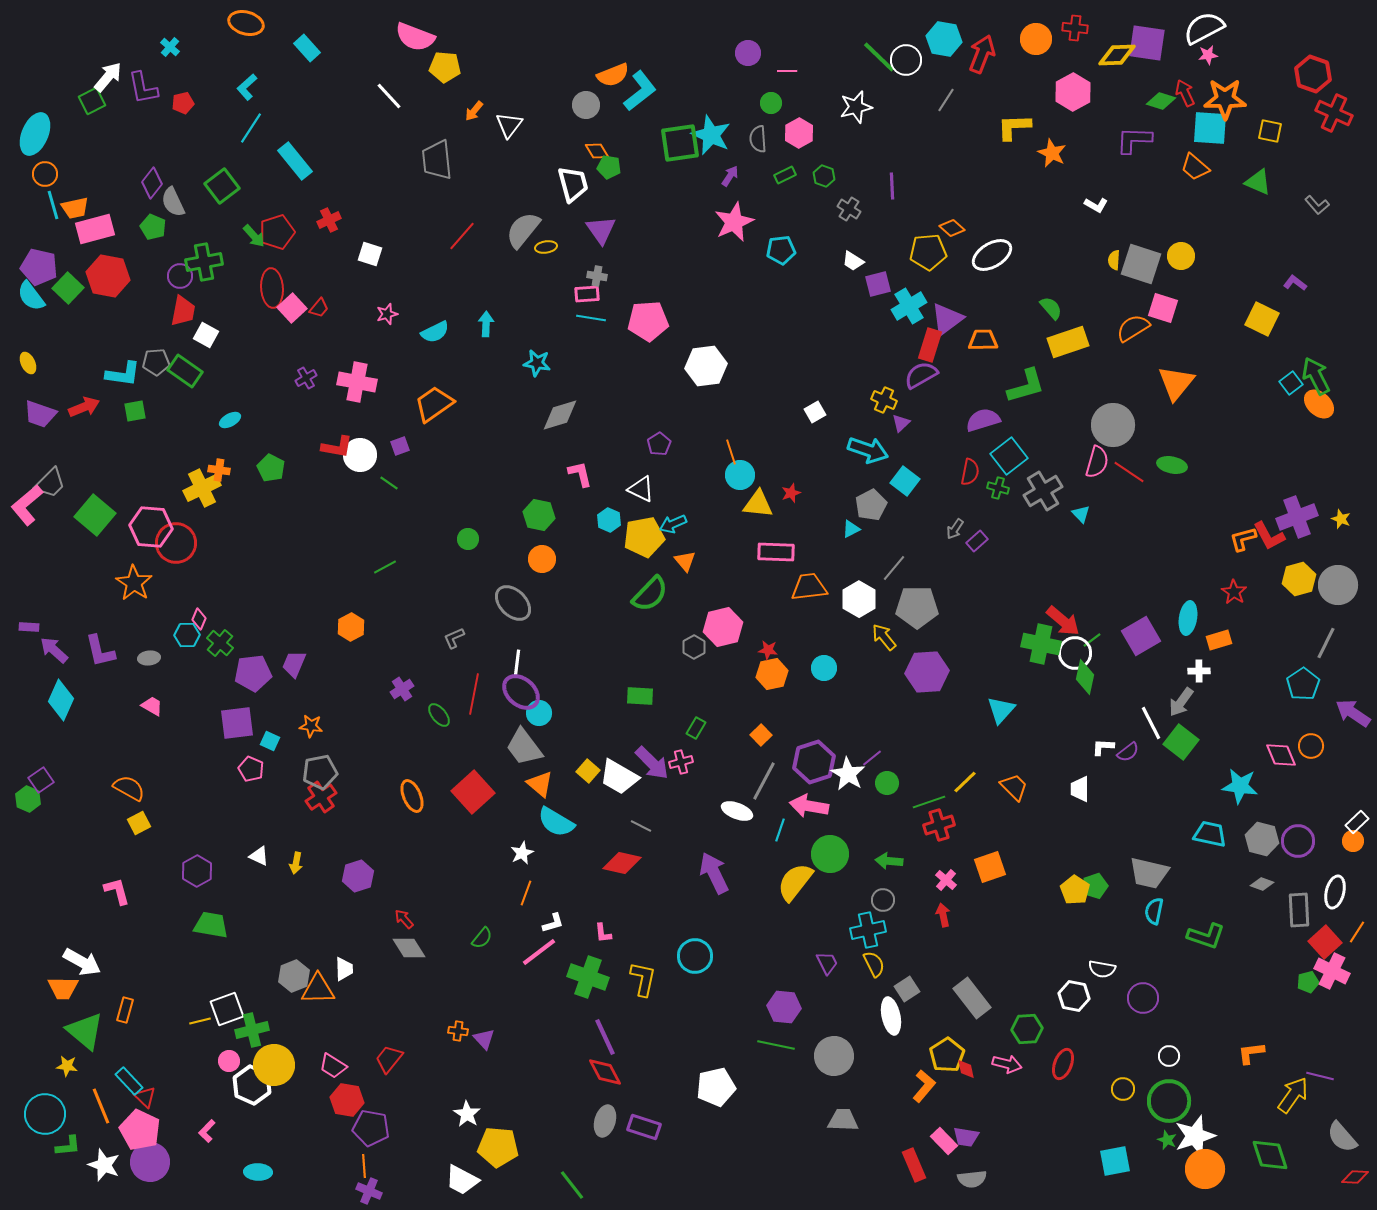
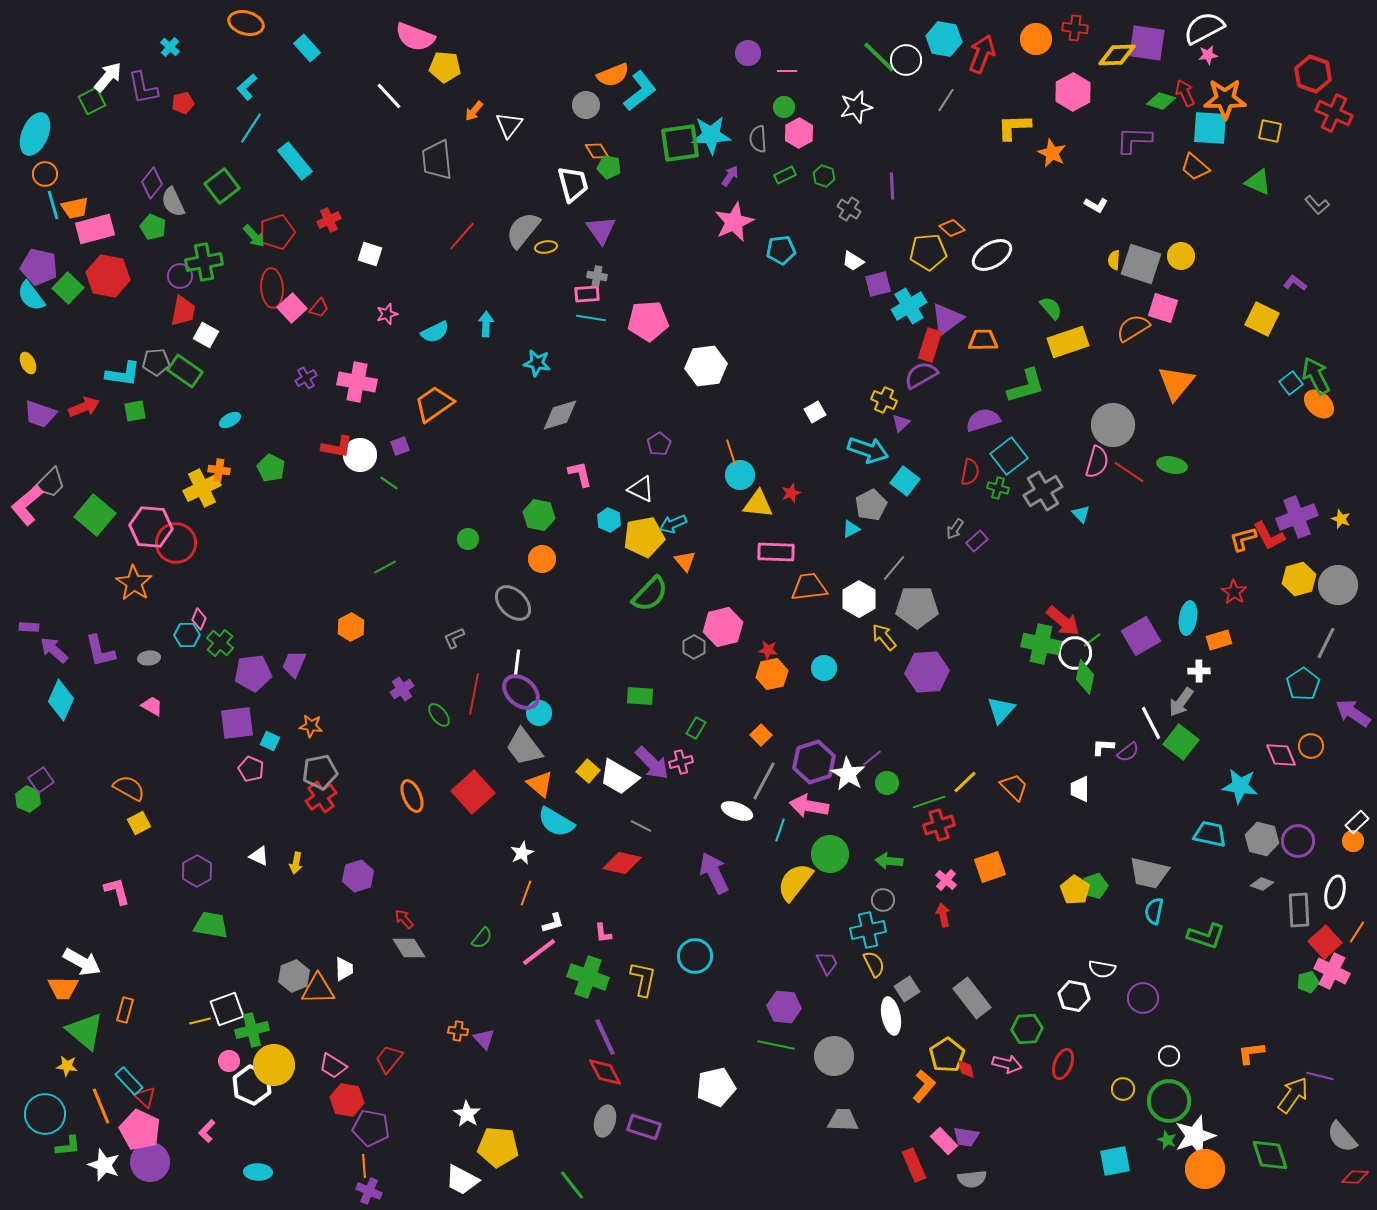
green circle at (771, 103): moved 13 px right, 4 px down
cyan star at (711, 135): rotated 27 degrees counterclockwise
